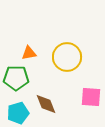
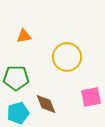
orange triangle: moved 5 px left, 17 px up
pink square: rotated 15 degrees counterclockwise
